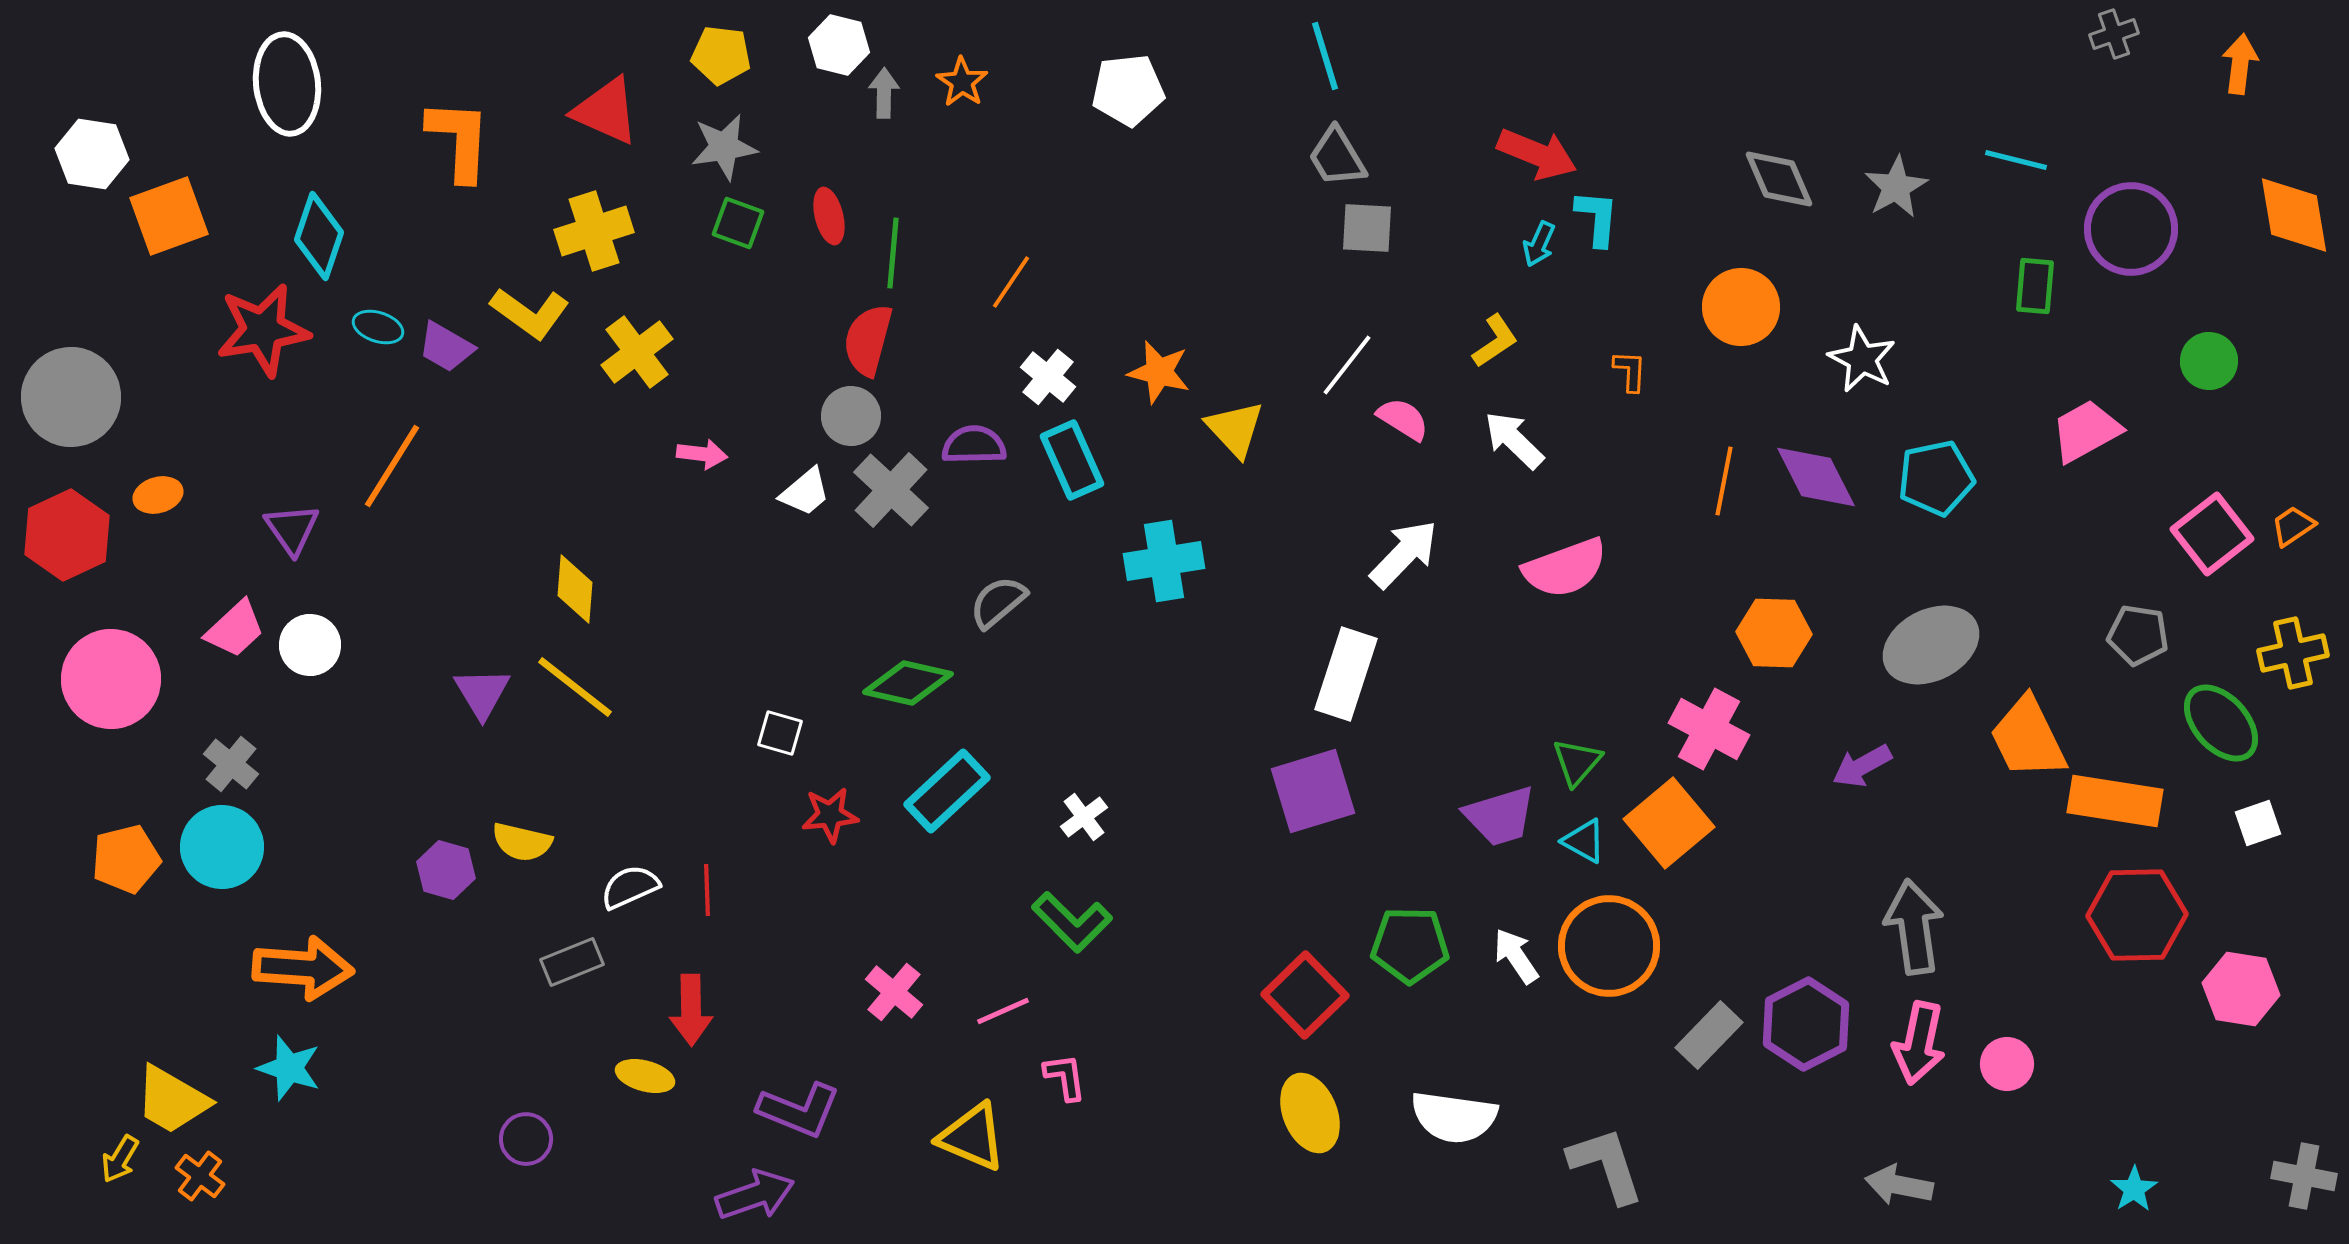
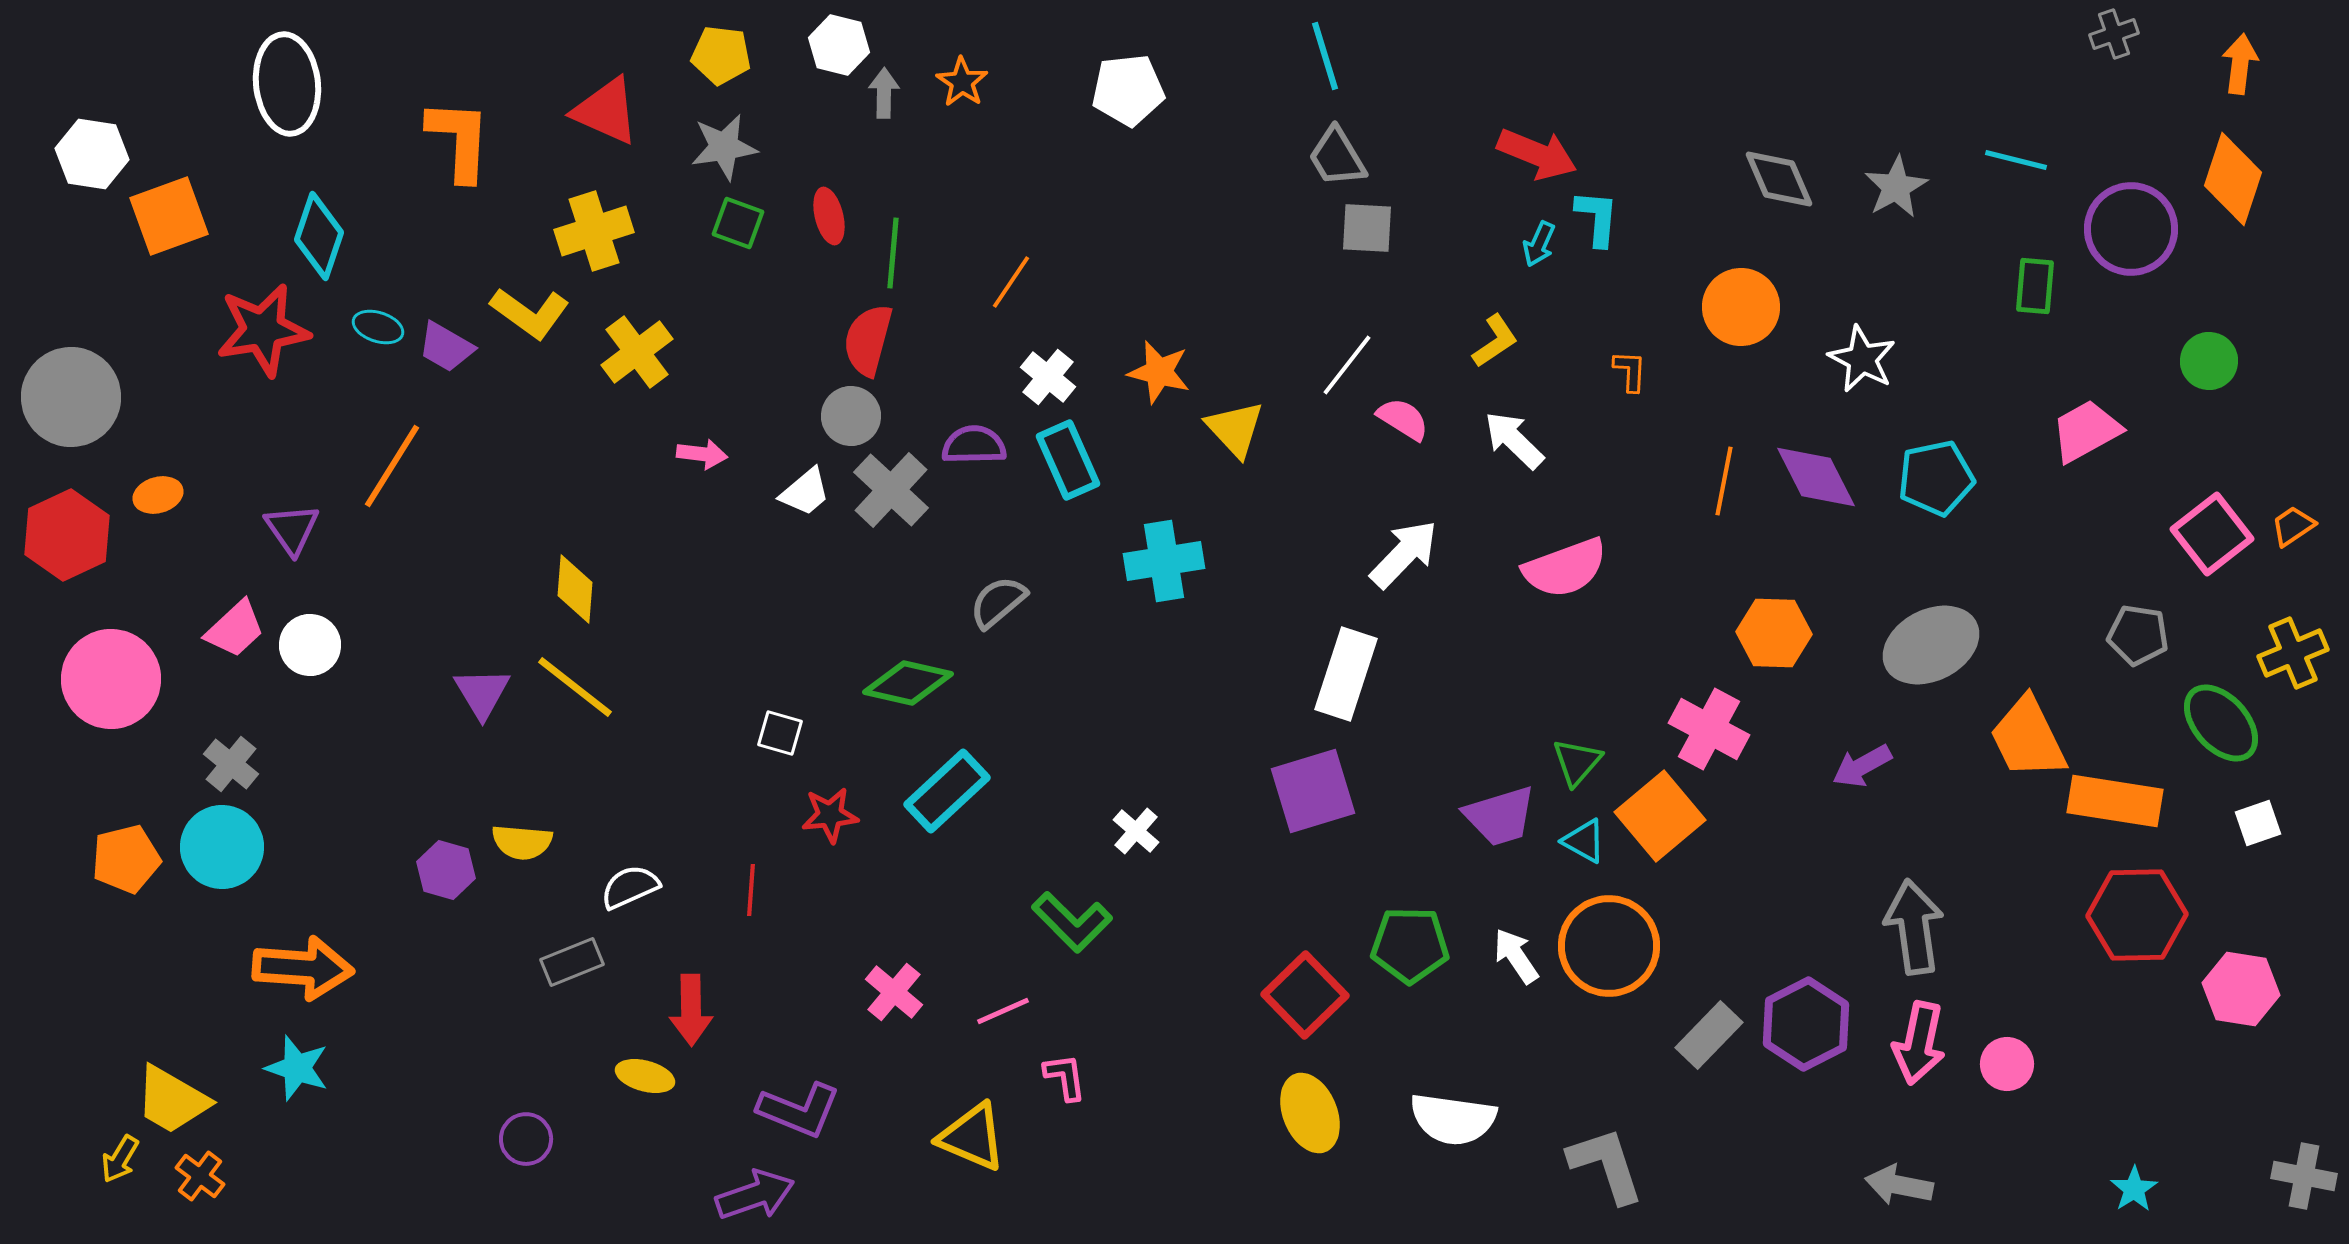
orange diamond at (2294, 215): moved 61 px left, 36 px up; rotated 28 degrees clockwise
cyan rectangle at (1072, 460): moved 4 px left
yellow cross at (2293, 653): rotated 10 degrees counterclockwise
white cross at (1084, 817): moved 52 px right, 14 px down; rotated 12 degrees counterclockwise
orange square at (1669, 823): moved 9 px left, 7 px up
yellow semicircle at (522, 842): rotated 8 degrees counterclockwise
red line at (707, 890): moved 44 px right; rotated 6 degrees clockwise
cyan star at (289, 1068): moved 8 px right
white semicircle at (1454, 1117): moved 1 px left, 2 px down
